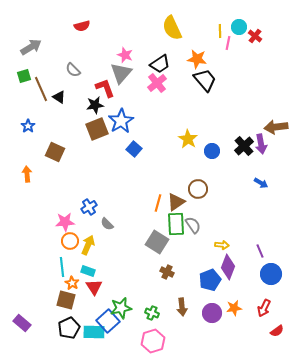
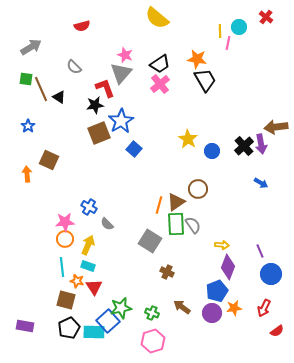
yellow semicircle at (172, 28): moved 15 px left, 10 px up; rotated 25 degrees counterclockwise
red cross at (255, 36): moved 11 px right, 19 px up
gray semicircle at (73, 70): moved 1 px right, 3 px up
green square at (24, 76): moved 2 px right, 3 px down; rotated 24 degrees clockwise
black trapezoid at (205, 80): rotated 10 degrees clockwise
pink cross at (157, 83): moved 3 px right, 1 px down
brown square at (97, 129): moved 2 px right, 4 px down
brown square at (55, 152): moved 6 px left, 8 px down
orange line at (158, 203): moved 1 px right, 2 px down
blue cross at (89, 207): rotated 28 degrees counterclockwise
orange circle at (70, 241): moved 5 px left, 2 px up
gray square at (157, 242): moved 7 px left, 1 px up
cyan rectangle at (88, 271): moved 5 px up
blue pentagon at (210, 280): moved 7 px right, 11 px down
orange star at (72, 283): moved 5 px right, 2 px up; rotated 16 degrees counterclockwise
brown arrow at (182, 307): rotated 132 degrees clockwise
purple rectangle at (22, 323): moved 3 px right, 3 px down; rotated 30 degrees counterclockwise
